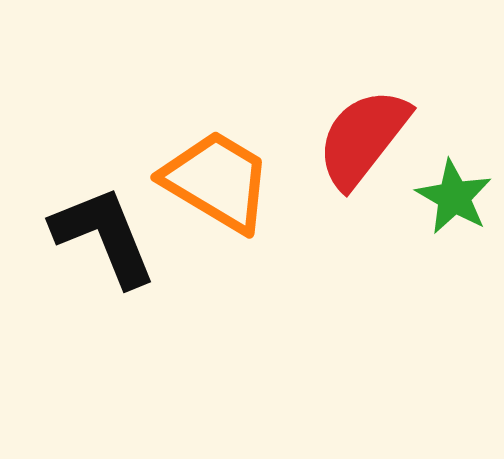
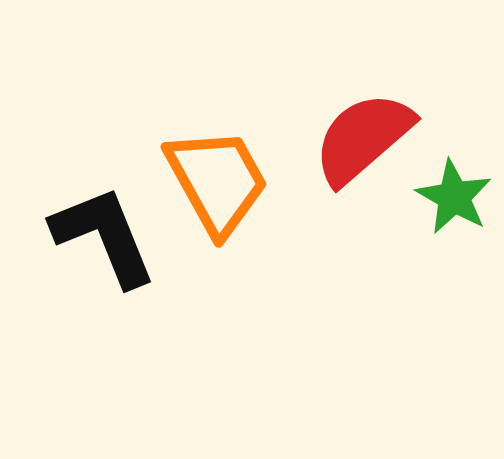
red semicircle: rotated 11 degrees clockwise
orange trapezoid: rotated 30 degrees clockwise
